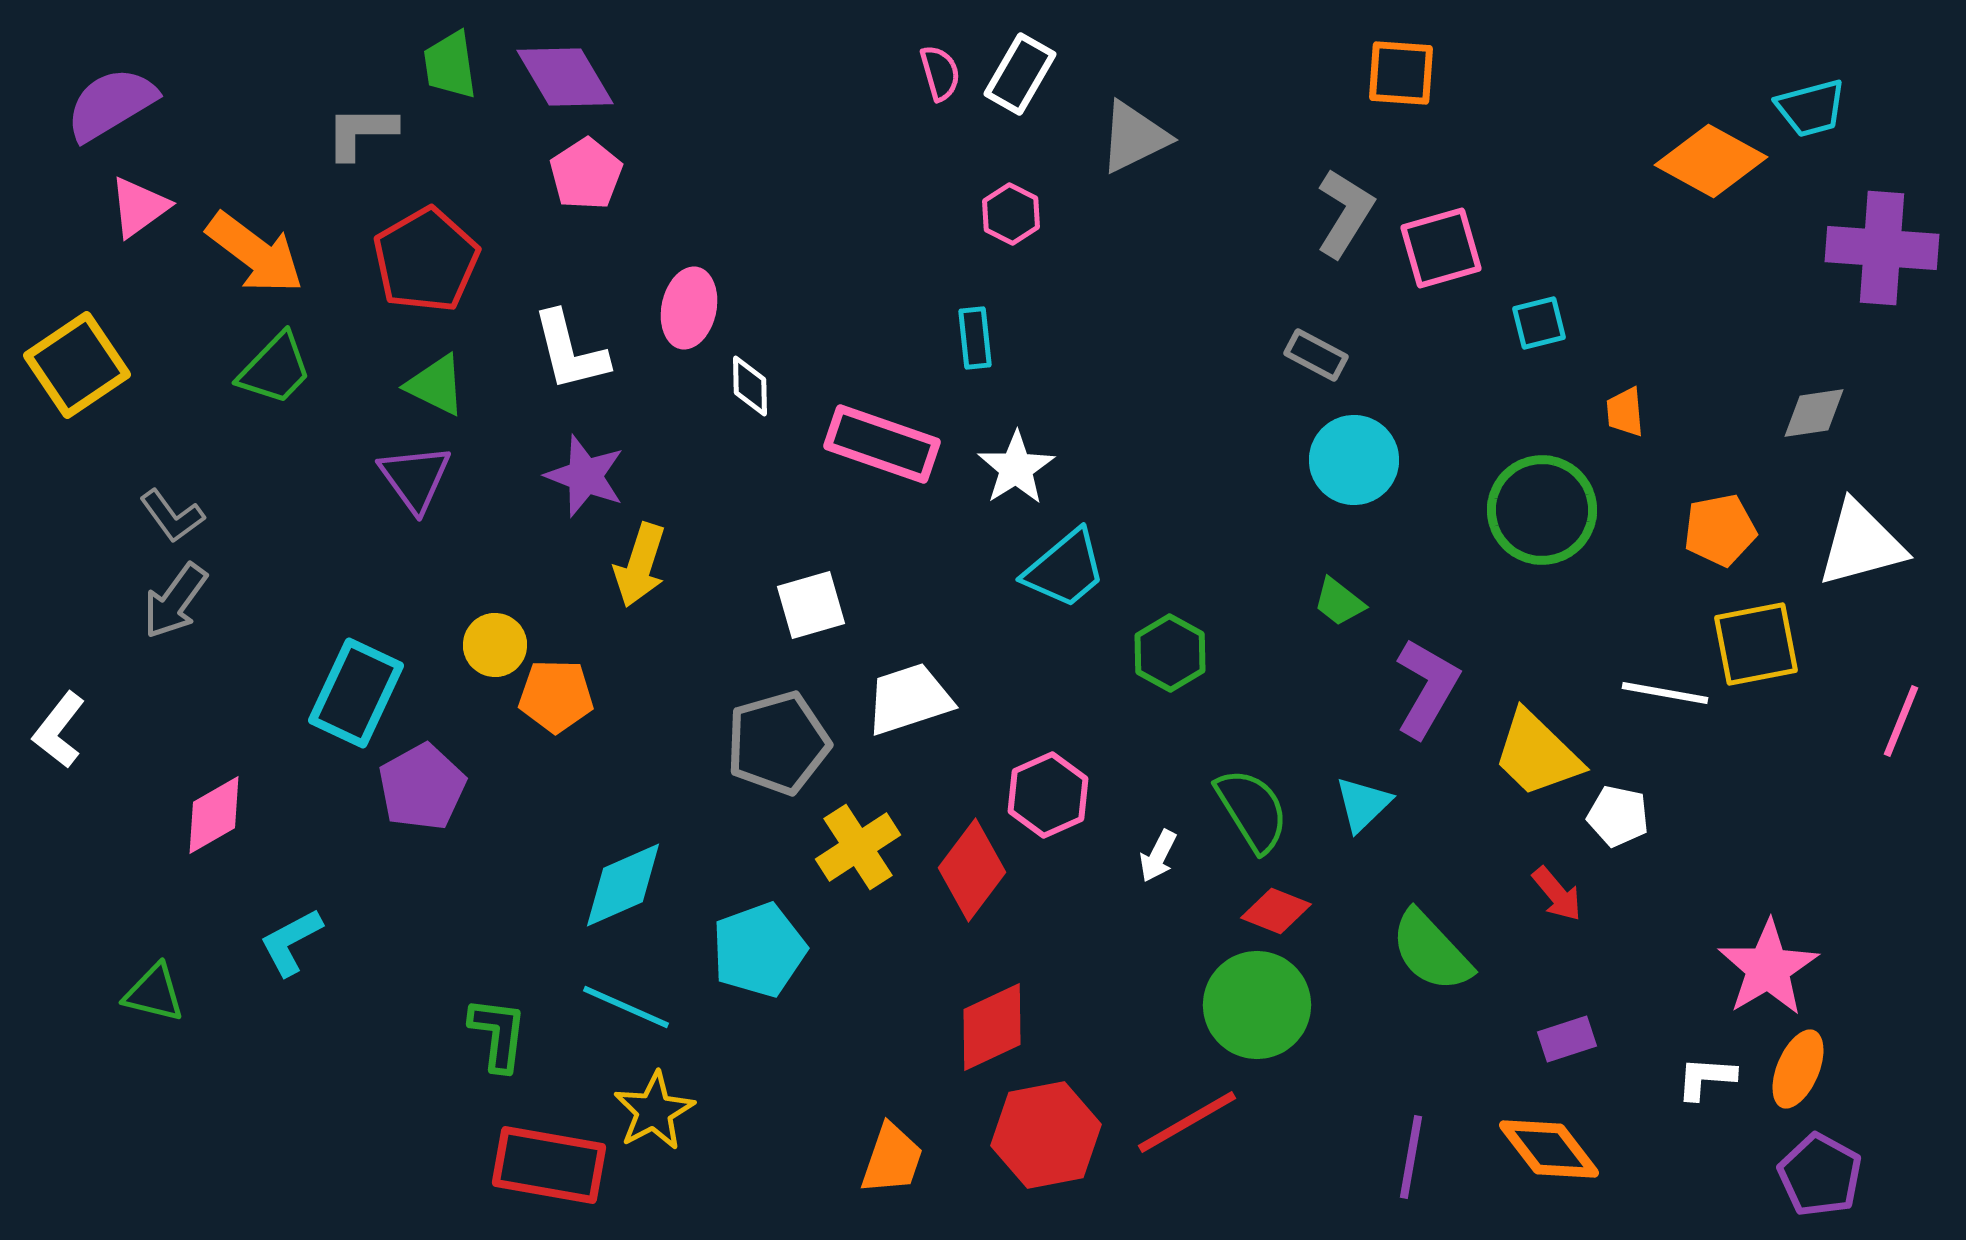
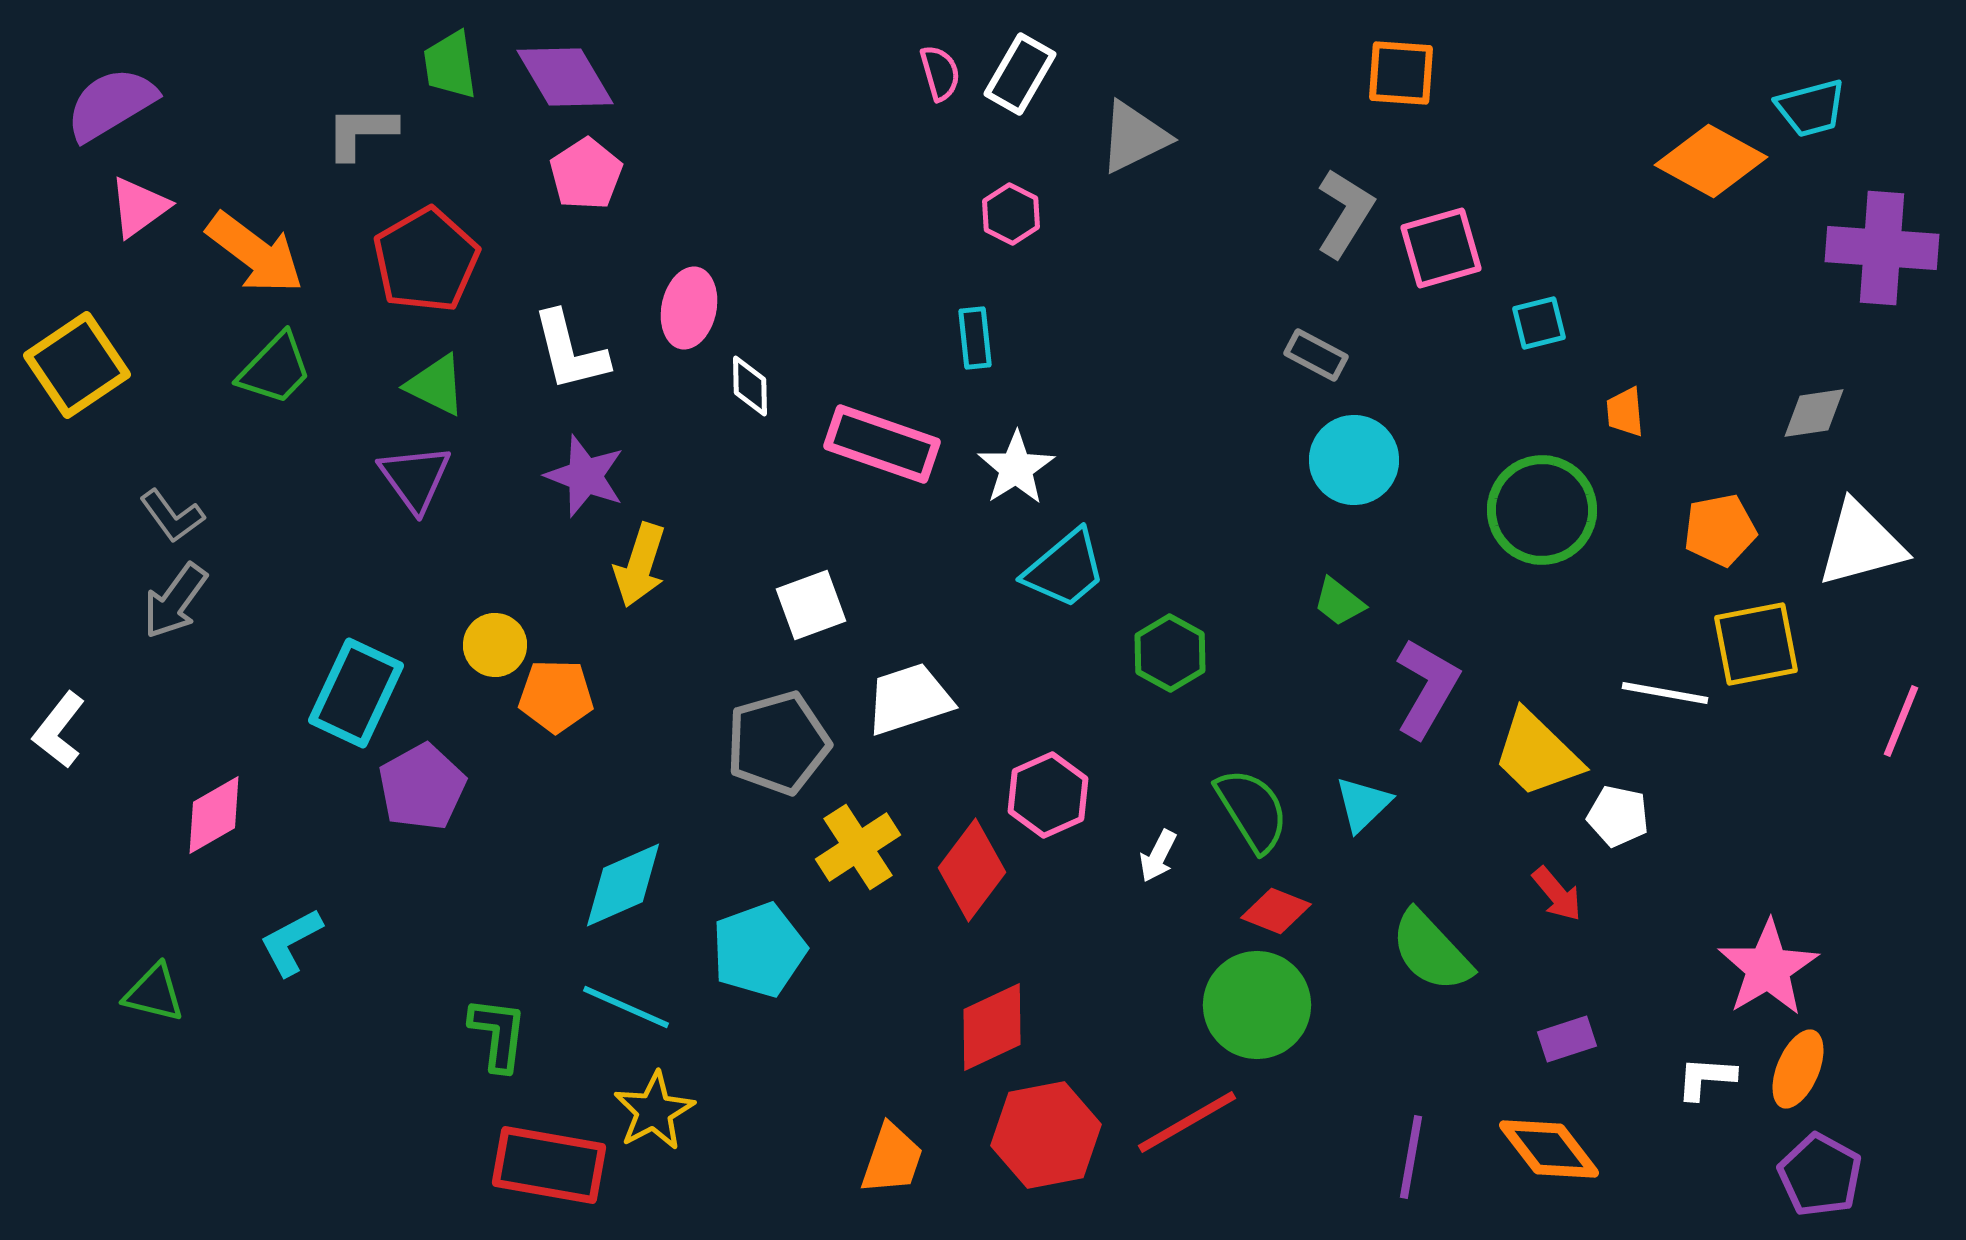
white square at (811, 605): rotated 4 degrees counterclockwise
